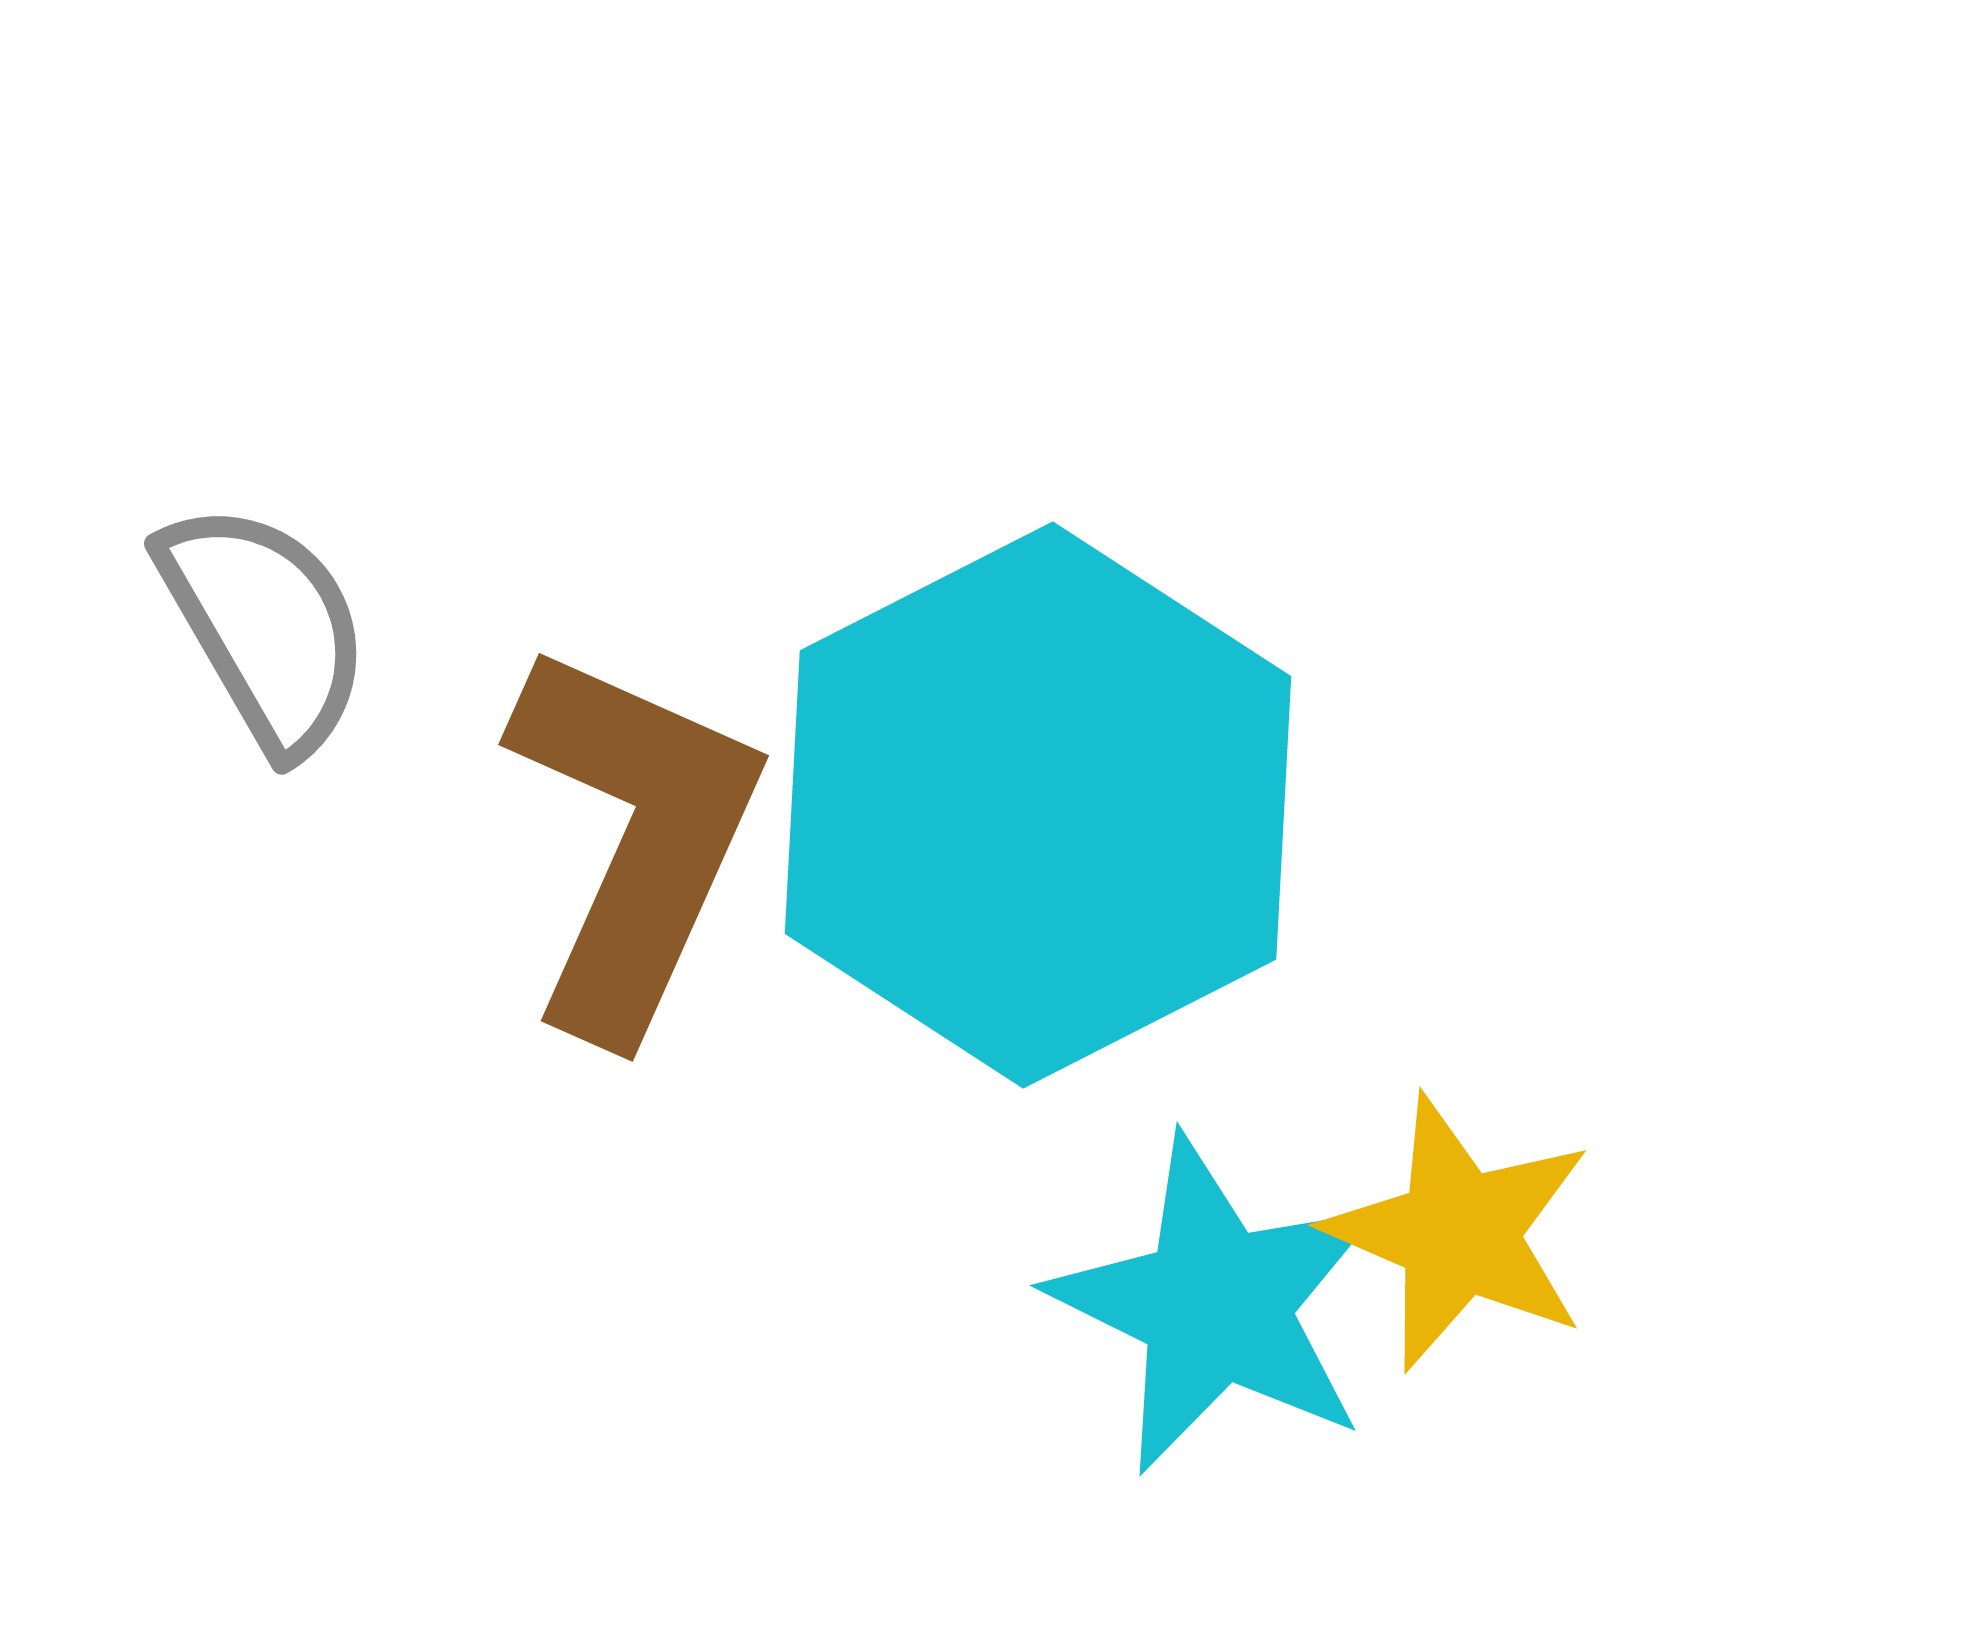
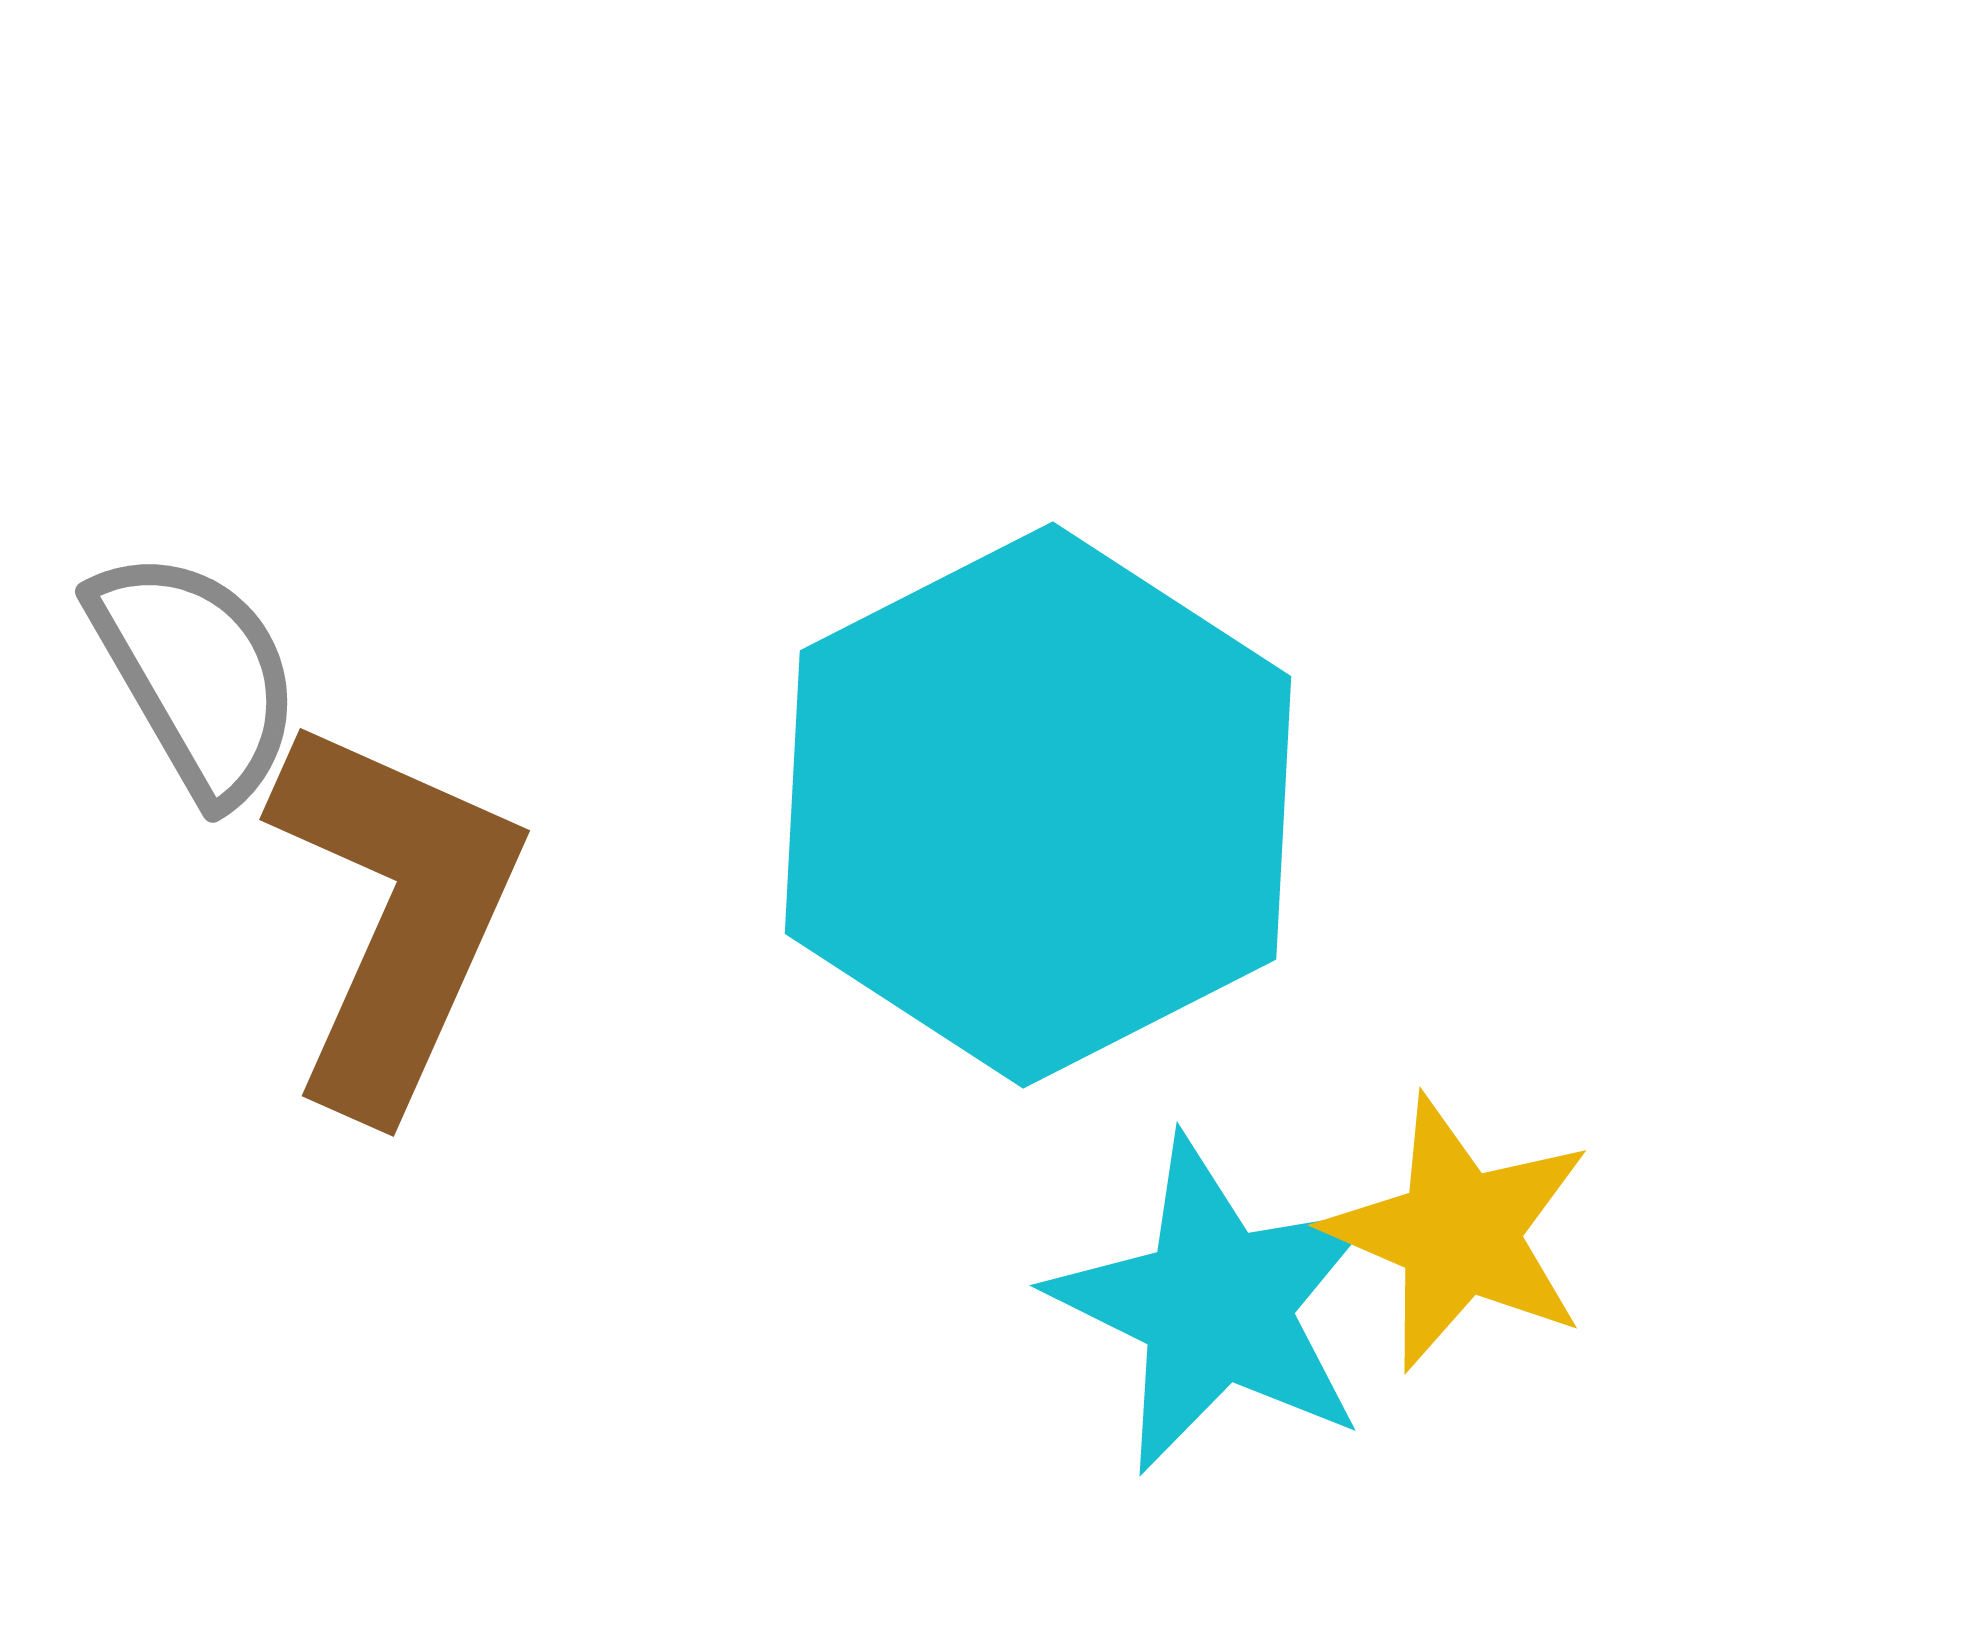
gray semicircle: moved 69 px left, 48 px down
brown L-shape: moved 239 px left, 75 px down
